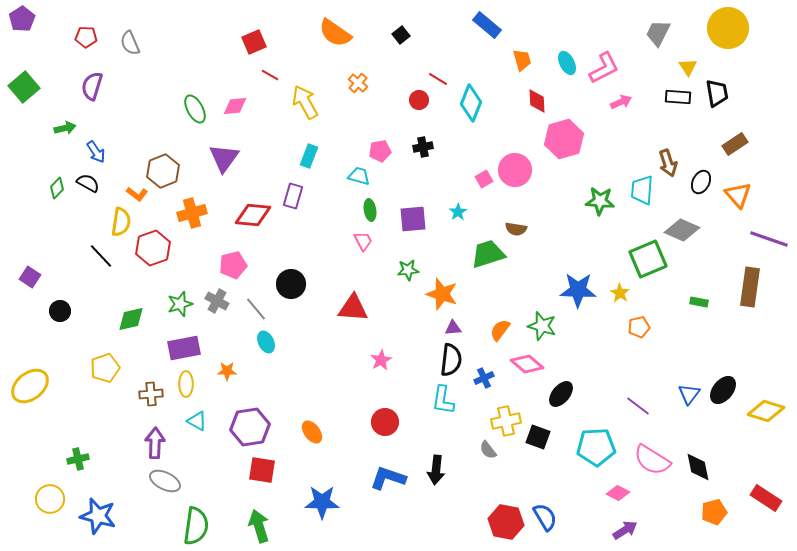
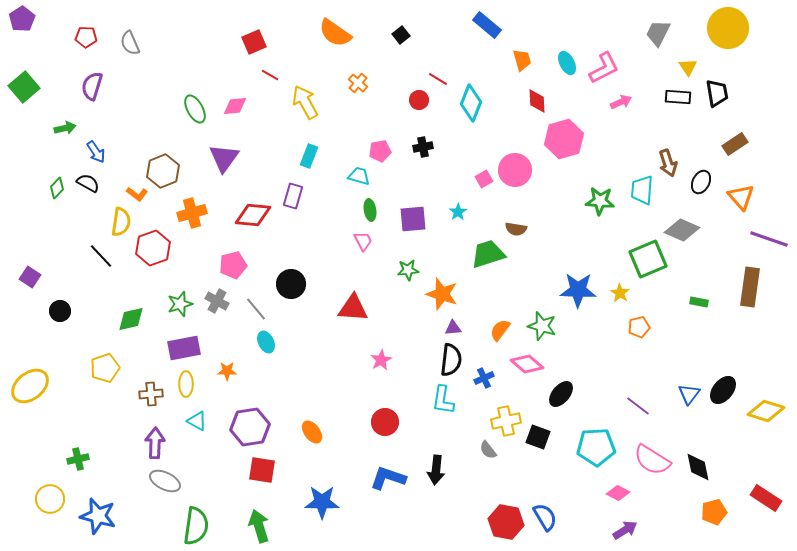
orange triangle at (738, 195): moved 3 px right, 2 px down
